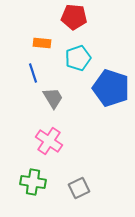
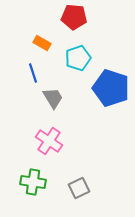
orange rectangle: rotated 24 degrees clockwise
